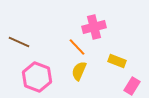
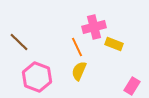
brown line: rotated 20 degrees clockwise
orange line: rotated 18 degrees clockwise
yellow rectangle: moved 3 px left, 17 px up
